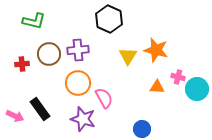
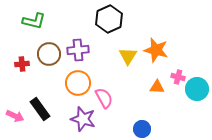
black hexagon: rotated 12 degrees clockwise
